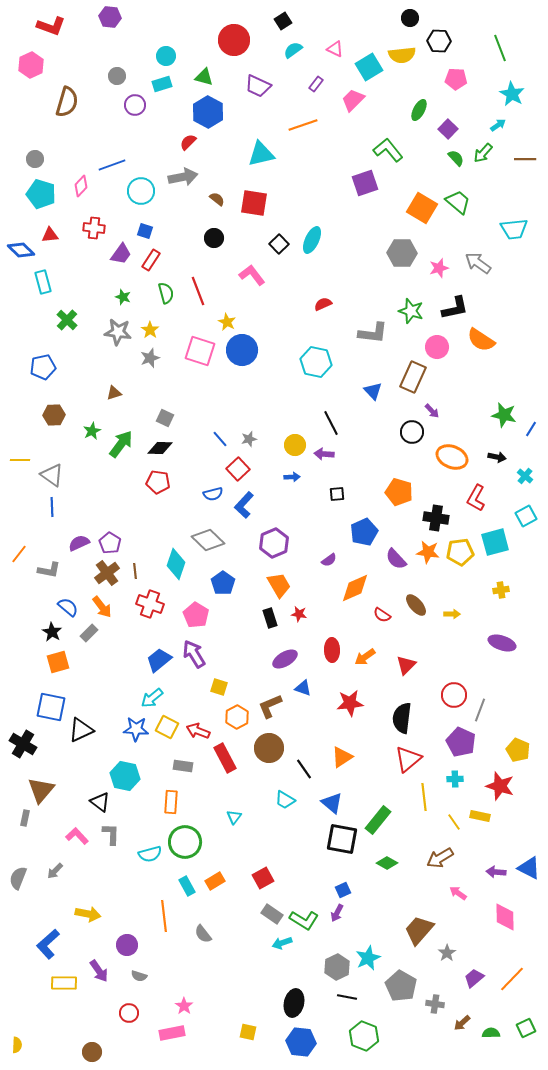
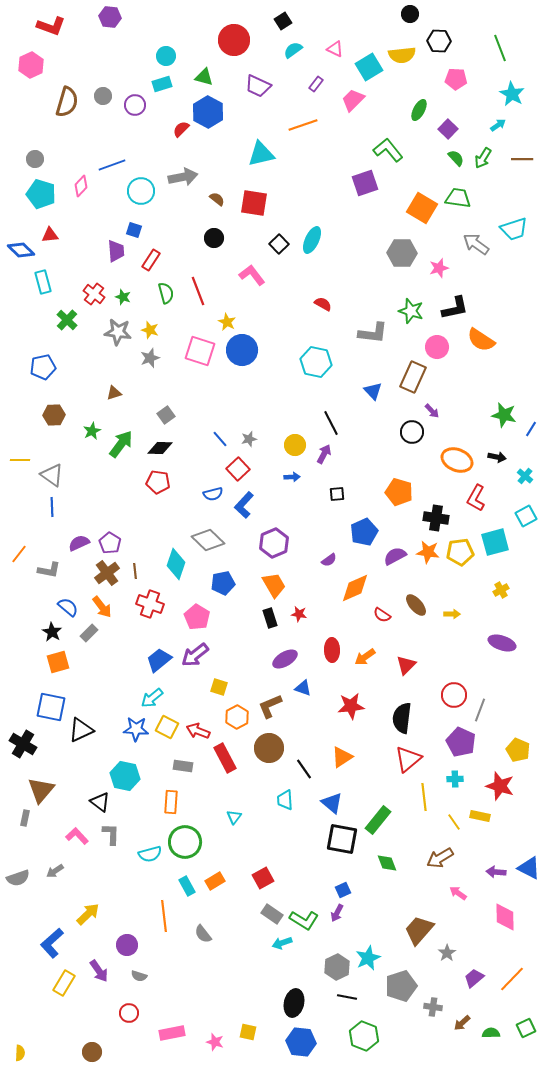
black circle at (410, 18): moved 4 px up
gray circle at (117, 76): moved 14 px left, 20 px down
red semicircle at (188, 142): moved 7 px left, 13 px up
green arrow at (483, 153): moved 5 px down; rotated 10 degrees counterclockwise
brown line at (525, 159): moved 3 px left
green trapezoid at (458, 202): moved 4 px up; rotated 32 degrees counterclockwise
red cross at (94, 228): moved 66 px down; rotated 30 degrees clockwise
cyan trapezoid at (514, 229): rotated 12 degrees counterclockwise
blue square at (145, 231): moved 11 px left, 1 px up
purple trapezoid at (121, 254): moved 5 px left, 3 px up; rotated 40 degrees counterclockwise
gray arrow at (478, 263): moved 2 px left, 19 px up
red semicircle at (323, 304): rotated 54 degrees clockwise
yellow star at (150, 330): rotated 18 degrees counterclockwise
gray square at (165, 418): moved 1 px right, 3 px up; rotated 30 degrees clockwise
purple arrow at (324, 454): rotated 114 degrees clockwise
orange ellipse at (452, 457): moved 5 px right, 3 px down
purple semicircle at (396, 559): moved 1 px left, 3 px up; rotated 105 degrees clockwise
blue pentagon at (223, 583): rotated 25 degrees clockwise
orange trapezoid at (279, 585): moved 5 px left
yellow cross at (501, 590): rotated 21 degrees counterclockwise
pink pentagon at (196, 615): moved 1 px right, 2 px down
purple arrow at (194, 654): moved 1 px right, 1 px down; rotated 96 degrees counterclockwise
red star at (350, 703): moved 1 px right, 3 px down
cyan trapezoid at (285, 800): rotated 55 degrees clockwise
green diamond at (387, 863): rotated 40 degrees clockwise
gray arrow at (55, 871): rotated 12 degrees clockwise
gray semicircle at (18, 878): rotated 130 degrees counterclockwise
yellow arrow at (88, 914): rotated 55 degrees counterclockwise
blue L-shape at (48, 944): moved 4 px right, 1 px up
yellow rectangle at (64, 983): rotated 60 degrees counterclockwise
gray pentagon at (401, 986): rotated 24 degrees clockwise
gray cross at (435, 1004): moved 2 px left, 3 px down
pink star at (184, 1006): moved 31 px right, 36 px down; rotated 18 degrees counterclockwise
yellow semicircle at (17, 1045): moved 3 px right, 8 px down
